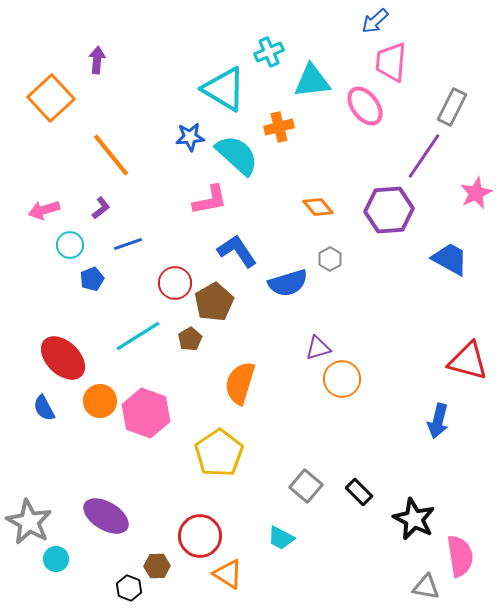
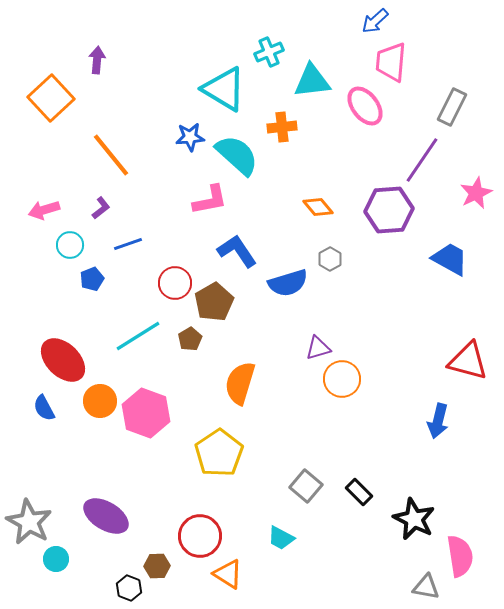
orange cross at (279, 127): moved 3 px right; rotated 8 degrees clockwise
purple line at (424, 156): moved 2 px left, 4 px down
red ellipse at (63, 358): moved 2 px down
